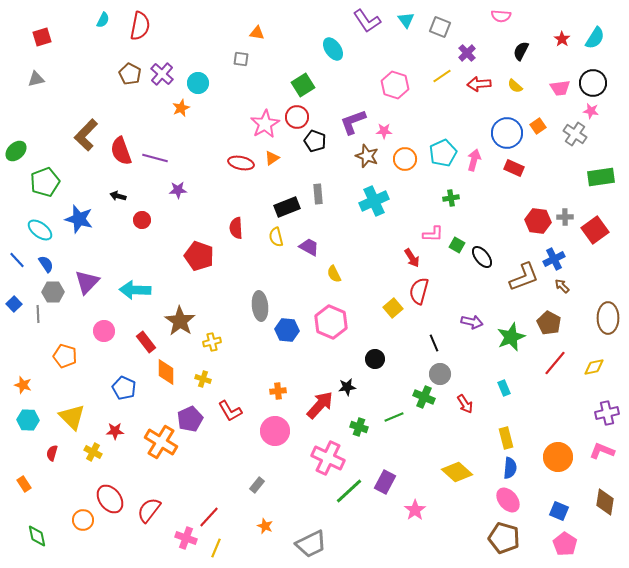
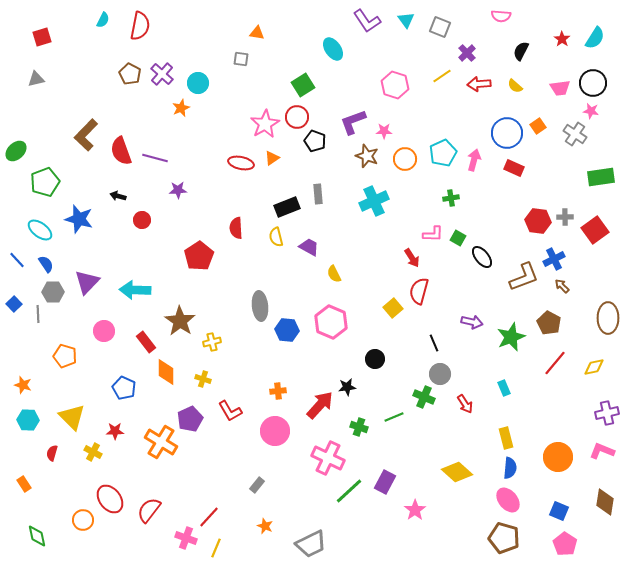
green square at (457, 245): moved 1 px right, 7 px up
red pentagon at (199, 256): rotated 20 degrees clockwise
